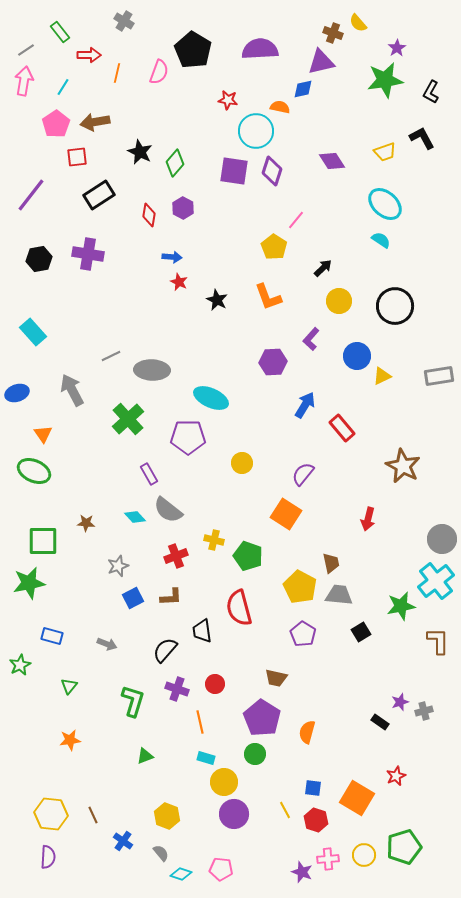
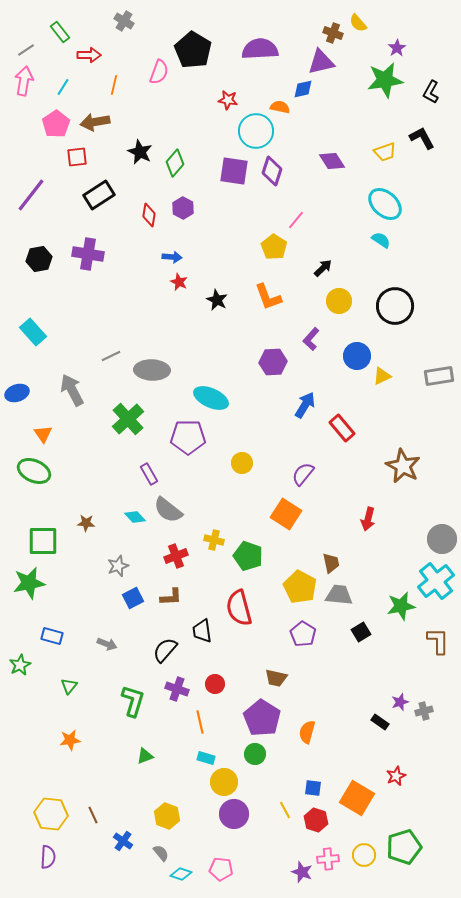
orange line at (117, 73): moved 3 px left, 12 px down
